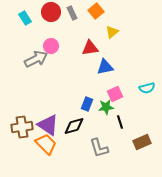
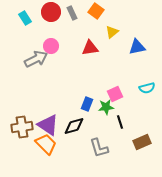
orange square: rotated 14 degrees counterclockwise
blue triangle: moved 32 px right, 20 px up
